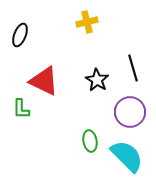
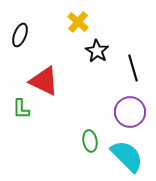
yellow cross: moved 9 px left; rotated 35 degrees counterclockwise
black star: moved 29 px up
